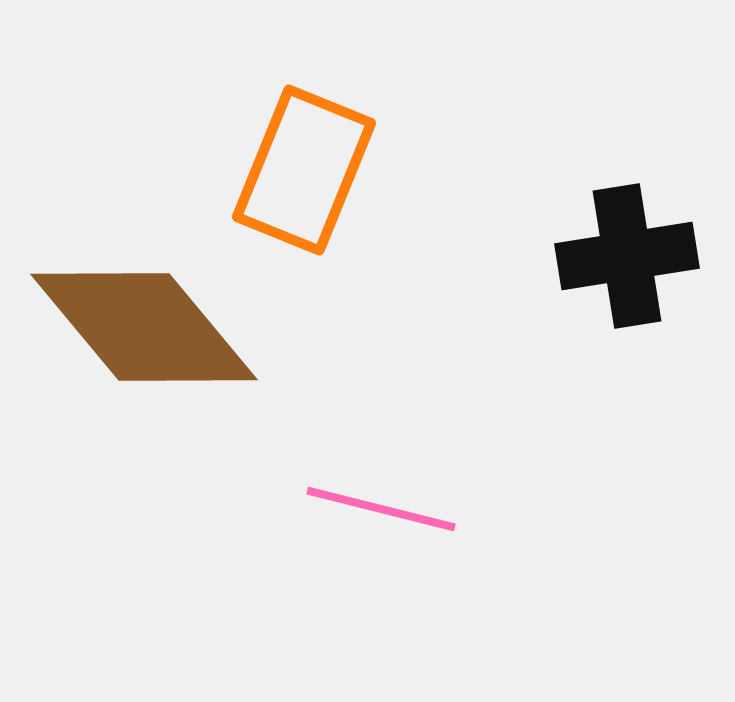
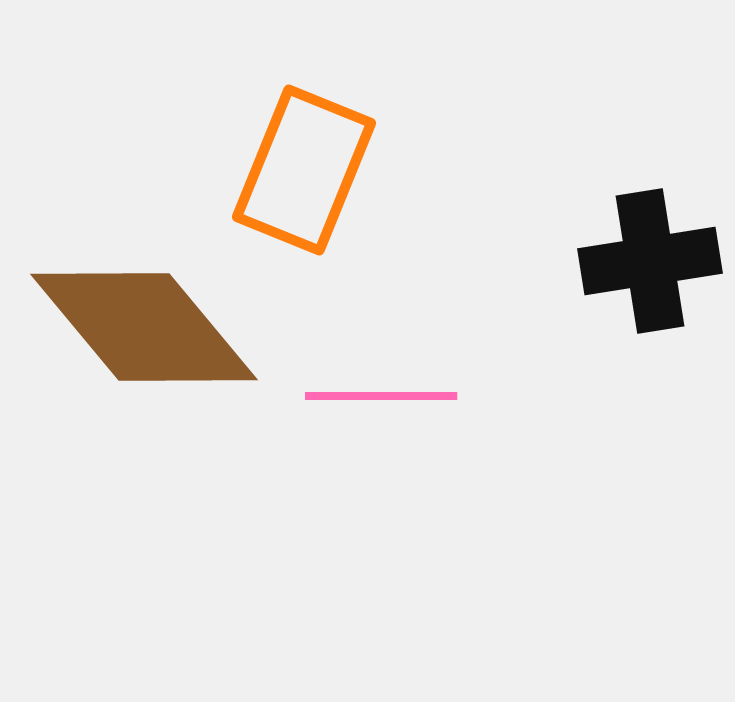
black cross: moved 23 px right, 5 px down
pink line: moved 113 px up; rotated 14 degrees counterclockwise
